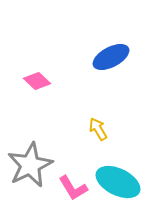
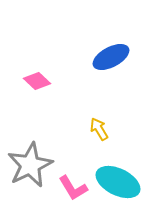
yellow arrow: moved 1 px right
